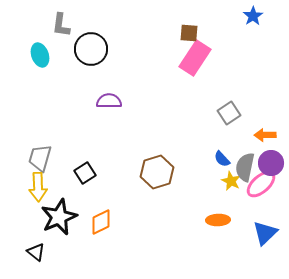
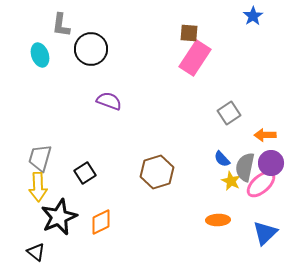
purple semicircle: rotated 20 degrees clockwise
